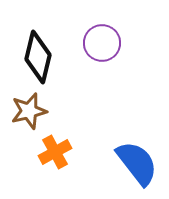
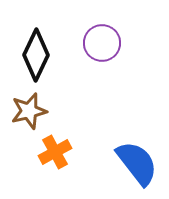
black diamond: moved 2 px left, 2 px up; rotated 12 degrees clockwise
